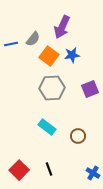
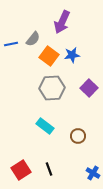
purple arrow: moved 5 px up
purple square: moved 1 px left, 1 px up; rotated 24 degrees counterclockwise
cyan rectangle: moved 2 px left, 1 px up
red square: moved 2 px right; rotated 12 degrees clockwise
